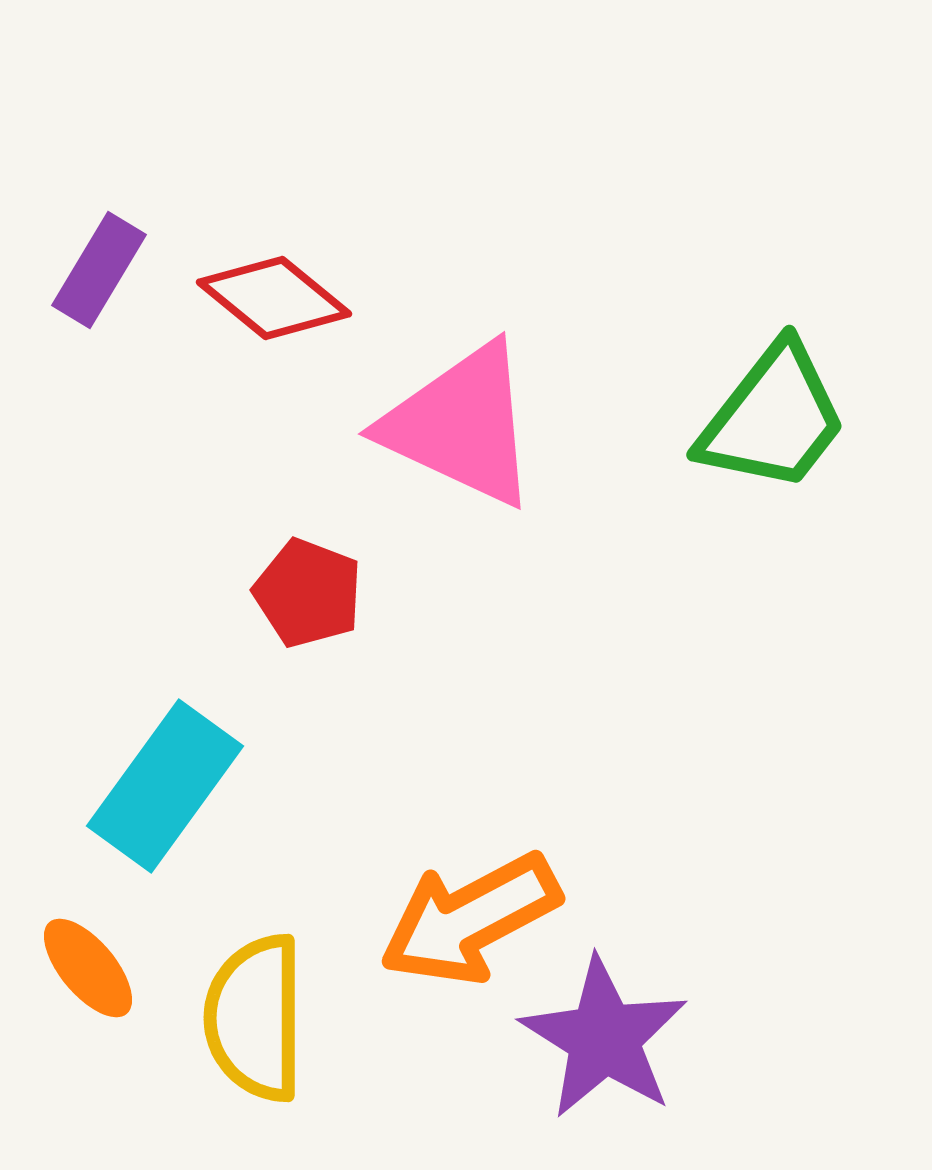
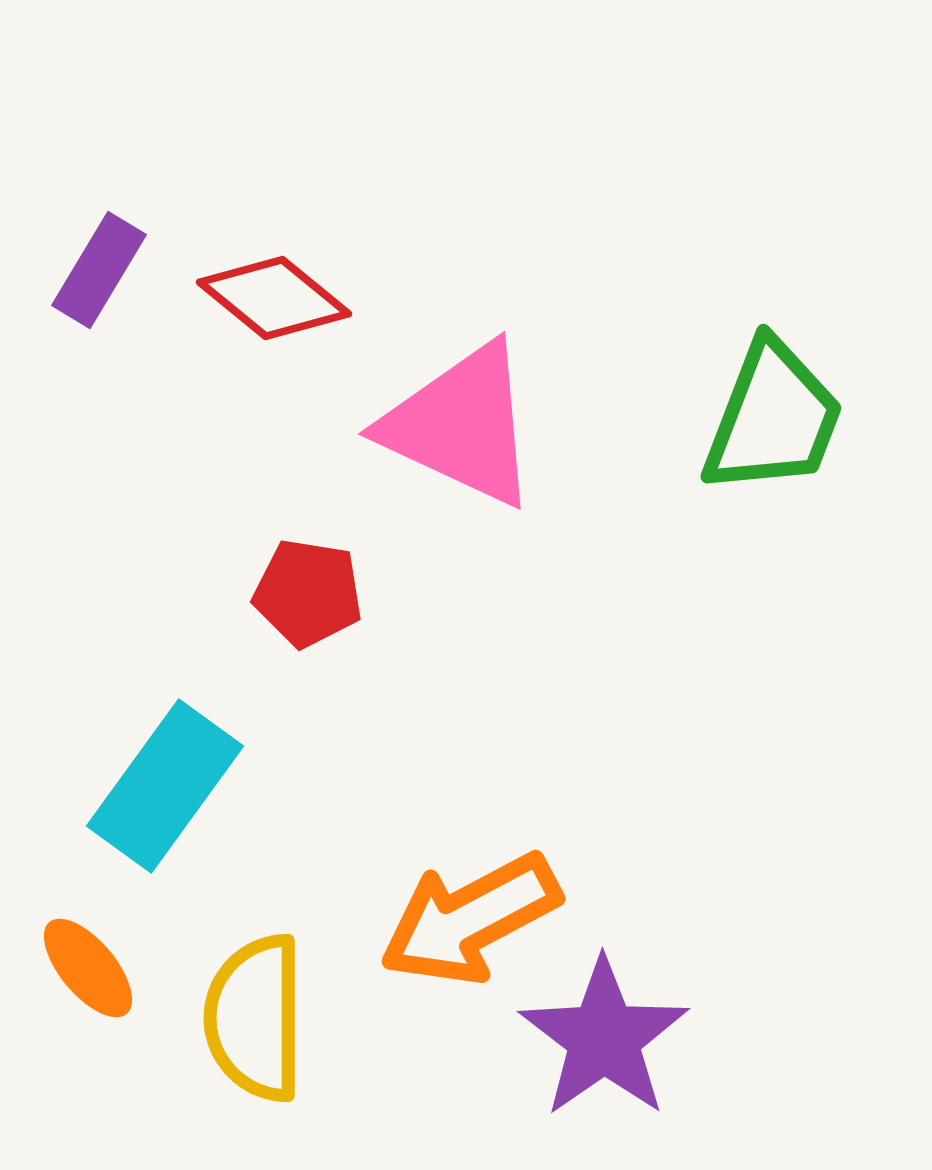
green trapezoid: rotated 17 degrees counterclockwise
red pentagon: rotated 12 degrees counterclockwise
purple star: rotated 5 degrees clockwise
